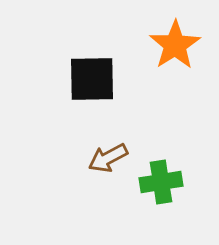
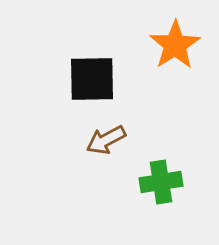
brown arrow: moved 2 px left, 18 px up
